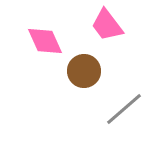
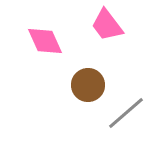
brown circle: moved 4 px right, 14 px down
gray line: moved 2 px right, 4 px down
